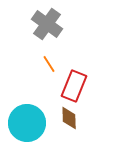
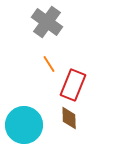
gray cross: moved 2 px up
red rectangle: moved 1 px left, 1 px up
cyan circle: moved 3 px left, 2 px down
